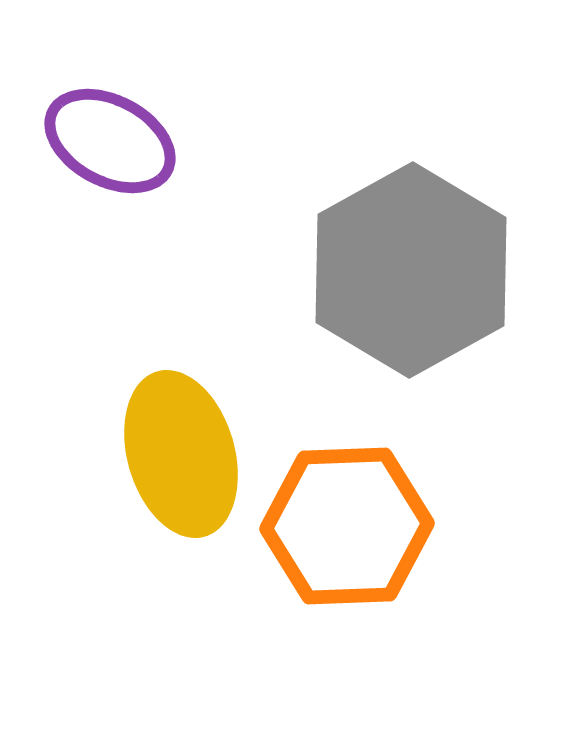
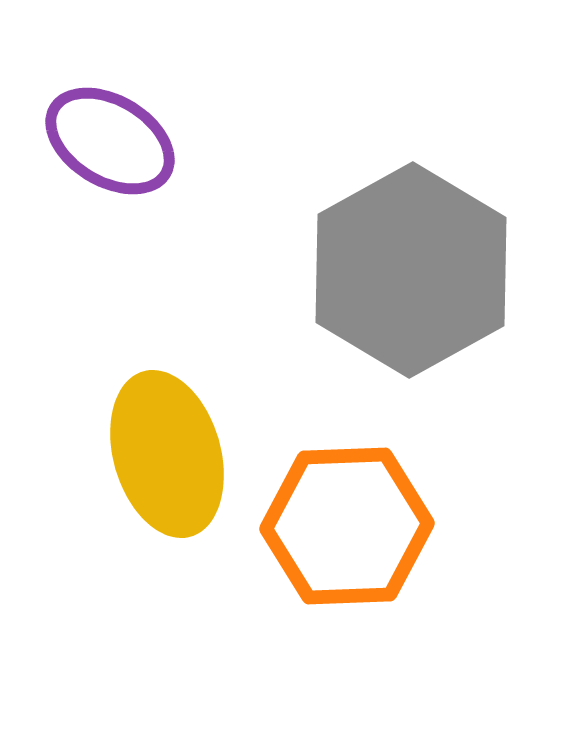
purple ellipse: rotated 3 degrees clockwise
yellow ellipse: moved 14 px left
